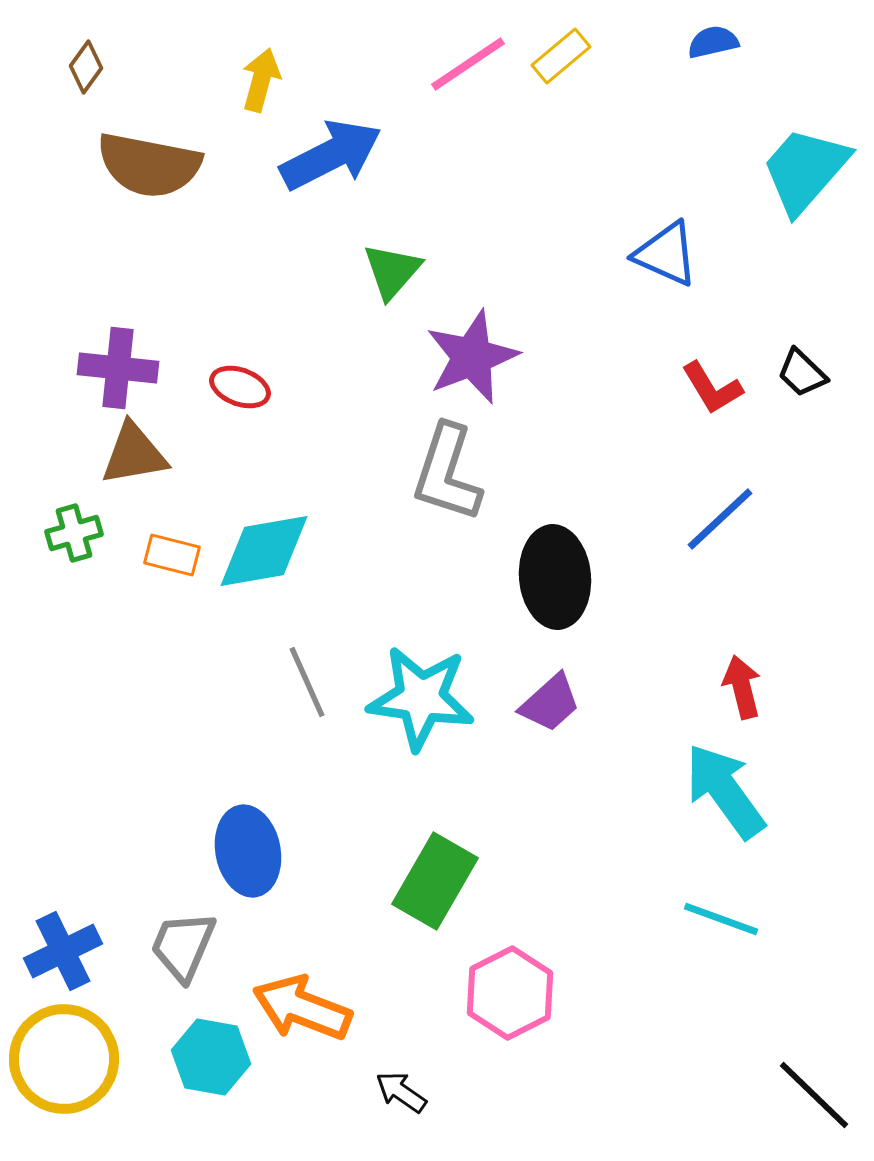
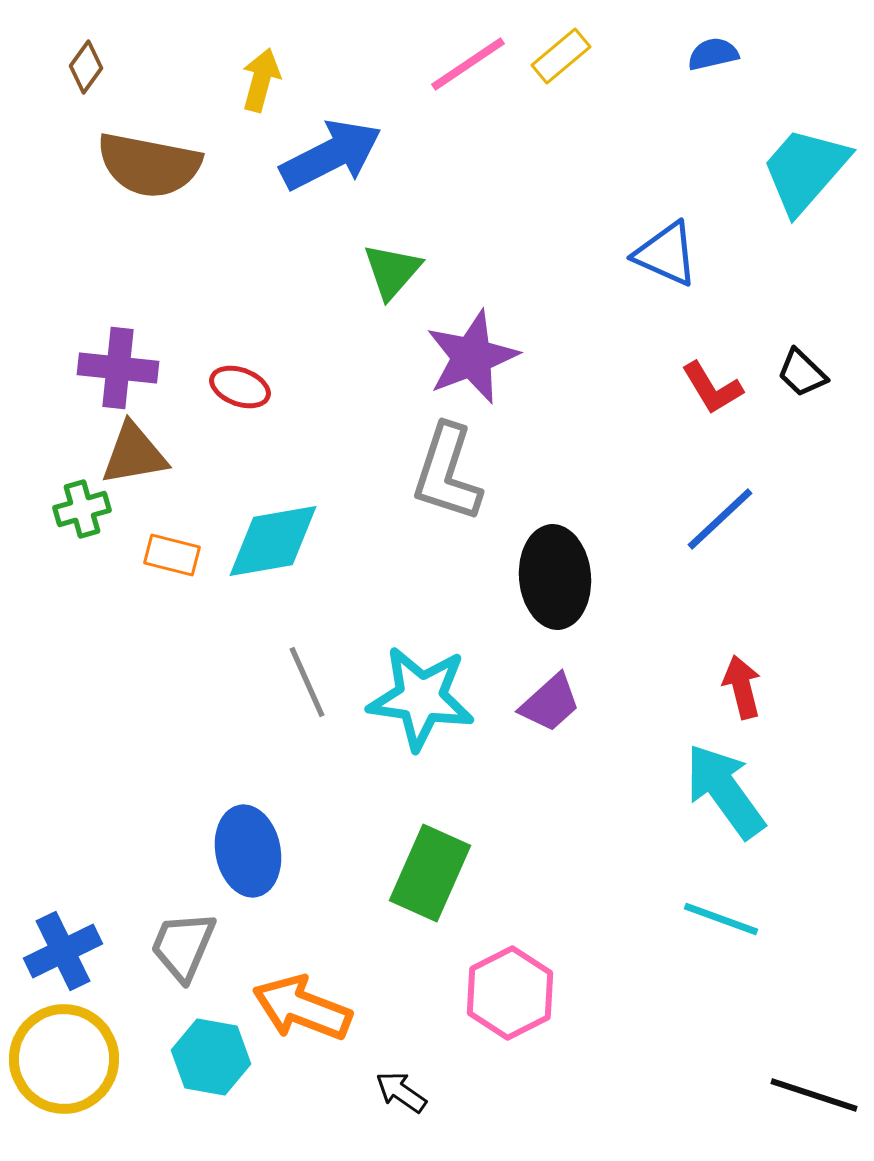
blue semicircle: moved 12 px down
green cross: moved 8 px right, 24 px up
cyan diamond: moved 9 px right, 10 px up
green rectangle: moved 5 px left, 8 px up; rotated 6 degrees counterclockwise
black line: rotated 26 degrees counterclockwise
